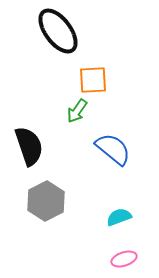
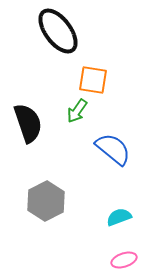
orange square: rotated 12 degrees clockwise
black semicircle: moved 1 px left, 23 px up
pink ellipse: moved 1 px down
